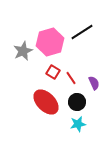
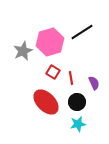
red line: rotated 24 degrees clockwise
